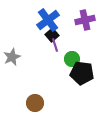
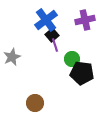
blue cross: moved 2 px left
